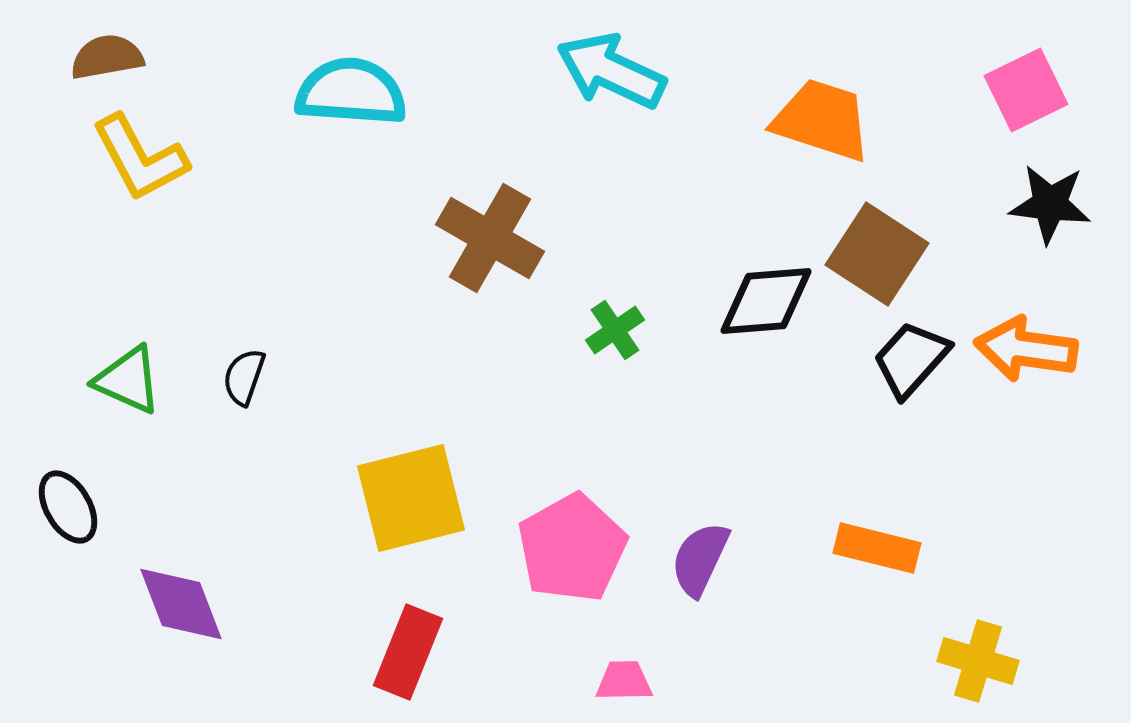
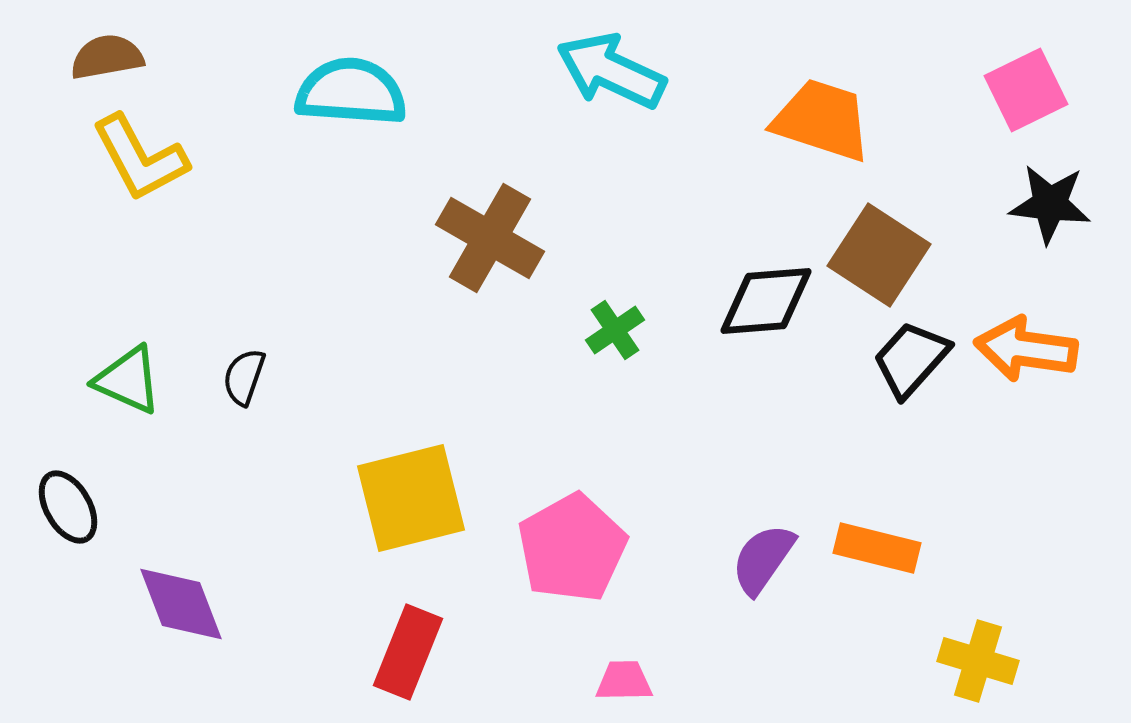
brown square: moved 2 px right, 1 px down
purple semicircle: moved 63 px right; rotated 10 degrees clockwise
